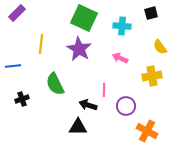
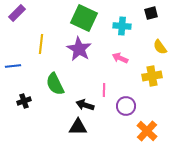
black cross: moved 2 px right, 2 px down
black arrow: moved 3 px left
orange cross: rotated 15 degrees clockwise
